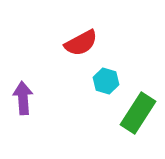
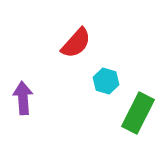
red semicircle: moved 5 px left; rotated 20 degrees counterclockwise
green rectangle: rotated 6 degrees counterclockwise
